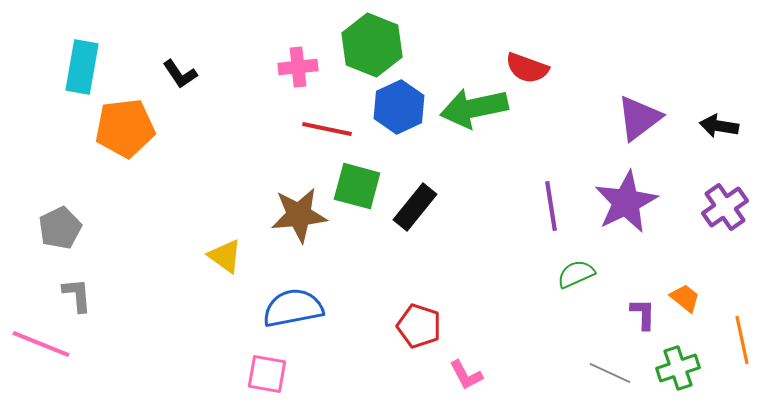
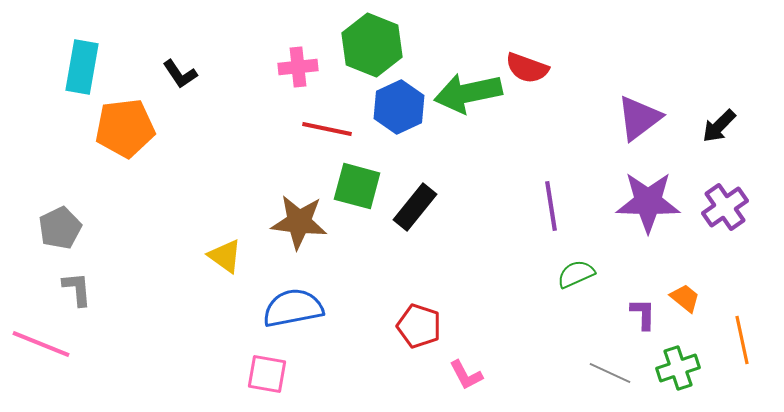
green arrow: moved 6 px left, 15 px up
black arrow: rotated 54 degrees counterclockwise
purple star: moved 22 px right; rotated 28 degrees clockwise
brown star: moved 7 px down; rotated 12 degrees clockwise
gray L-shape: moved 6 px up
